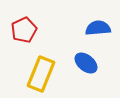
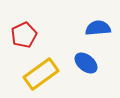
red pentagon: moved 5 px down
yellow rectangle: rotated 32 degrees clockwise
